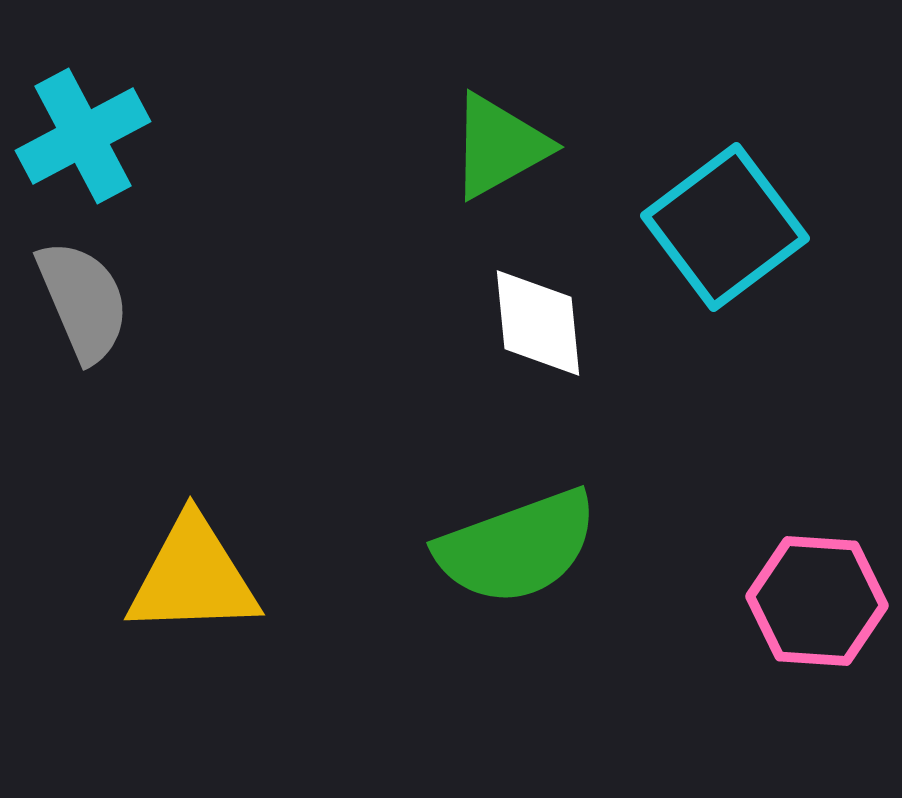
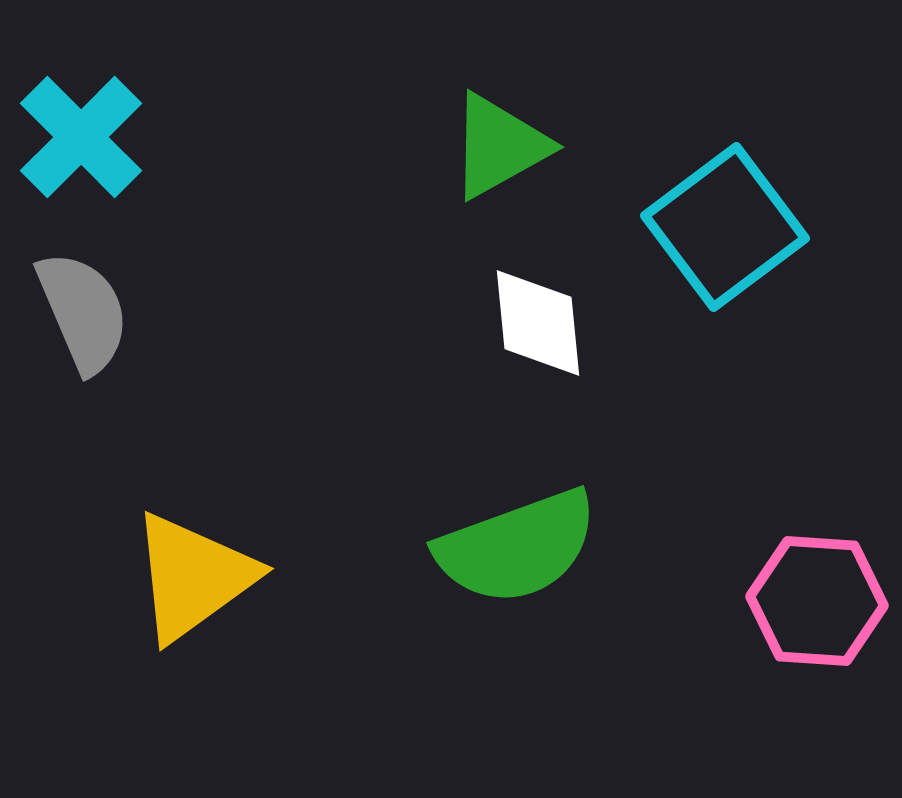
cyan cross: moved 2 px left, 1 px down; rotated 17 degrees counterclockwise
gray semicircle: moved 11 px down
yellow triangle: rotated 34 degrees counterclockwise
